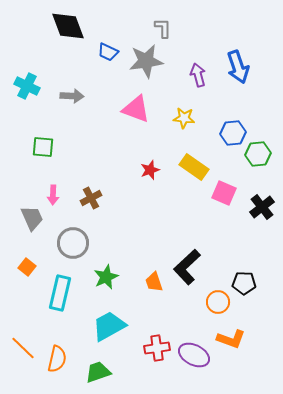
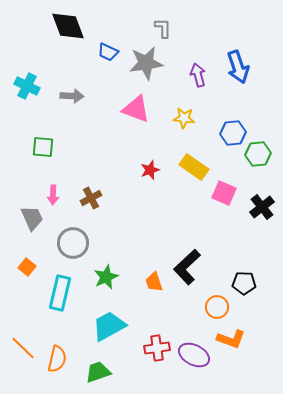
gray star: moved 2 px down
orange circle: moved 1 px left, 5 px down
